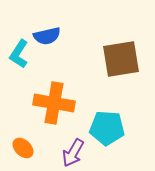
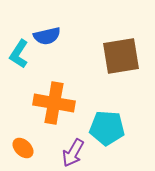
brown square: moved 3 px up
